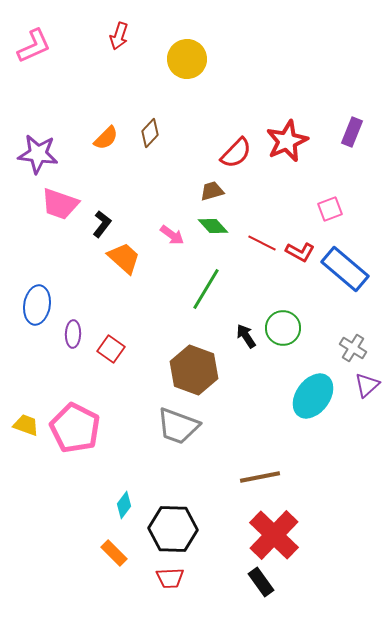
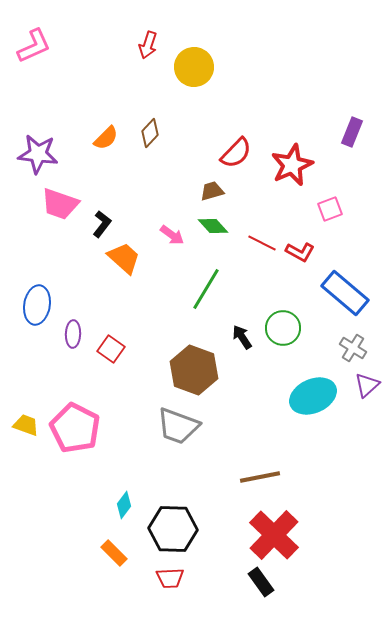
red arrow: moved 29 px right, 9 px down
yellow circle: moved 7 px right, 8 px down
red star: moved 5 px right, 24 px down
blue rectangle: moved 24 px down
black arrow: moved 4 px left, 1 px down
cyan ellipse: rotated 30 degrees clockwise
